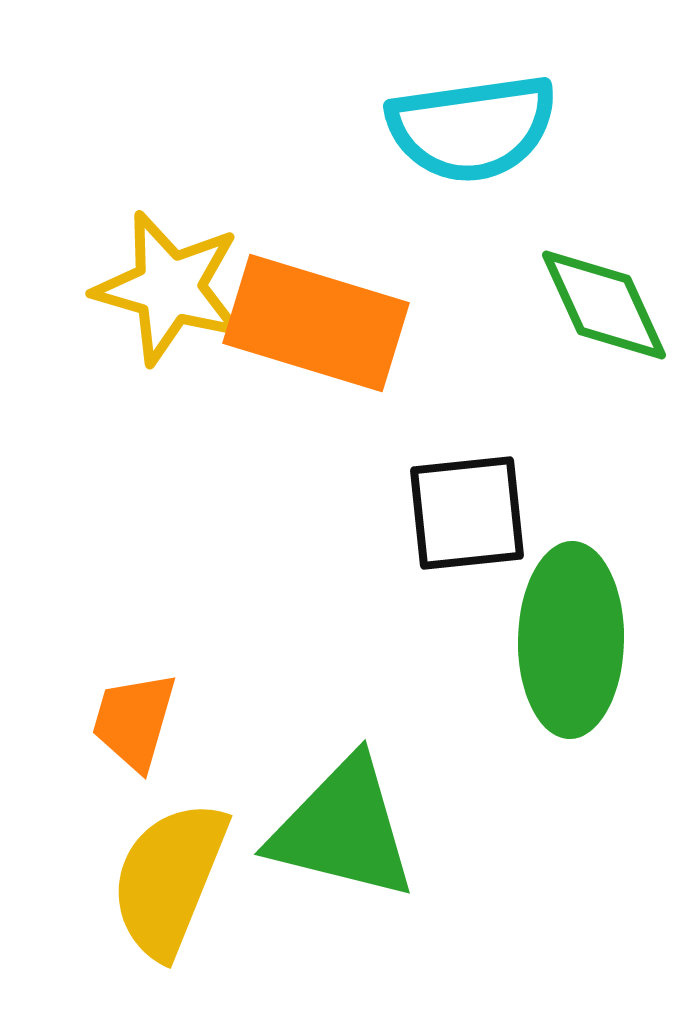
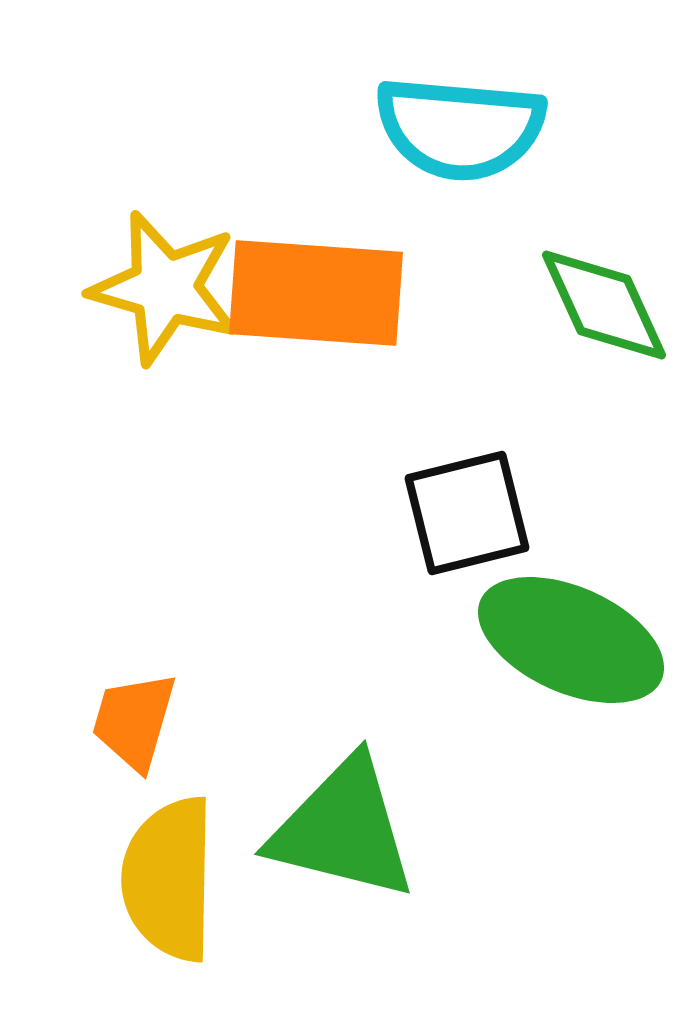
cyan semicircle: moved 12 px left; rotated 13 degrees clockwise
yellow star: moved 4 px left
orange rectangle: moved 30 px up; rotated 13 degrees counterclockwise
black square: rotated 8 degrees counterclockwise
green ellipse: rotated 67 degrees counterclockwise
yellow semicircle: rotated 21 degrees counterclockwise
